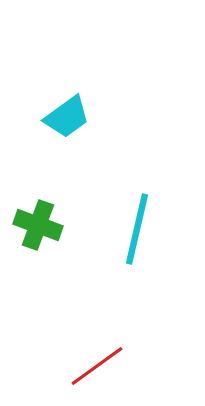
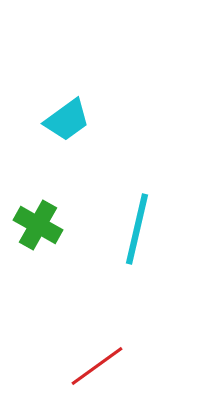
cyan trapezoid: moved 3 px down
green cross: rotated 9 degrees clockwise
